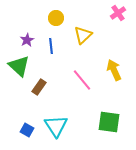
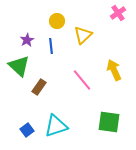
yellow circle: moved 1 px right, 3 px down
cyan triangle: rotated 45 degrees clockwise
blue square: rotated 24 degrees clockwise
